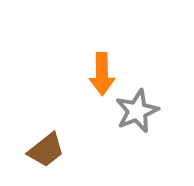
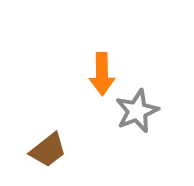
brown trapezoid: moved 2 px right
